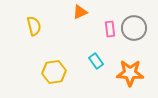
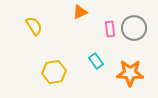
yellow semicircle: rotated 18 degrees counterclockwise
